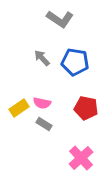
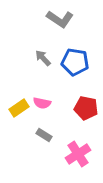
gray arrow: moved 1 px right
gray rectangle: moved 11 px down
pink cross: moved 3 px left, 4 px up; rotated 10 degrees clockwise
